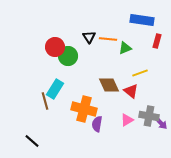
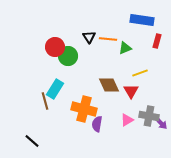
red triangle: rotated 21 degrees clockwise
